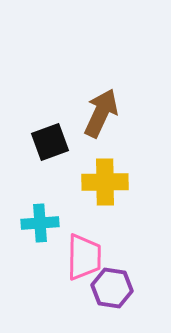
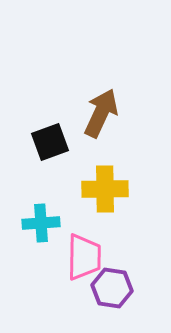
yellow cross: moved 7 px down
cyan cross: moved 1 px right
